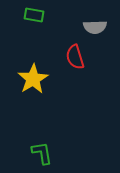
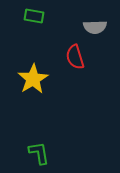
green rectangle: moved 1 px down
green L-shape: moved 3 px left
